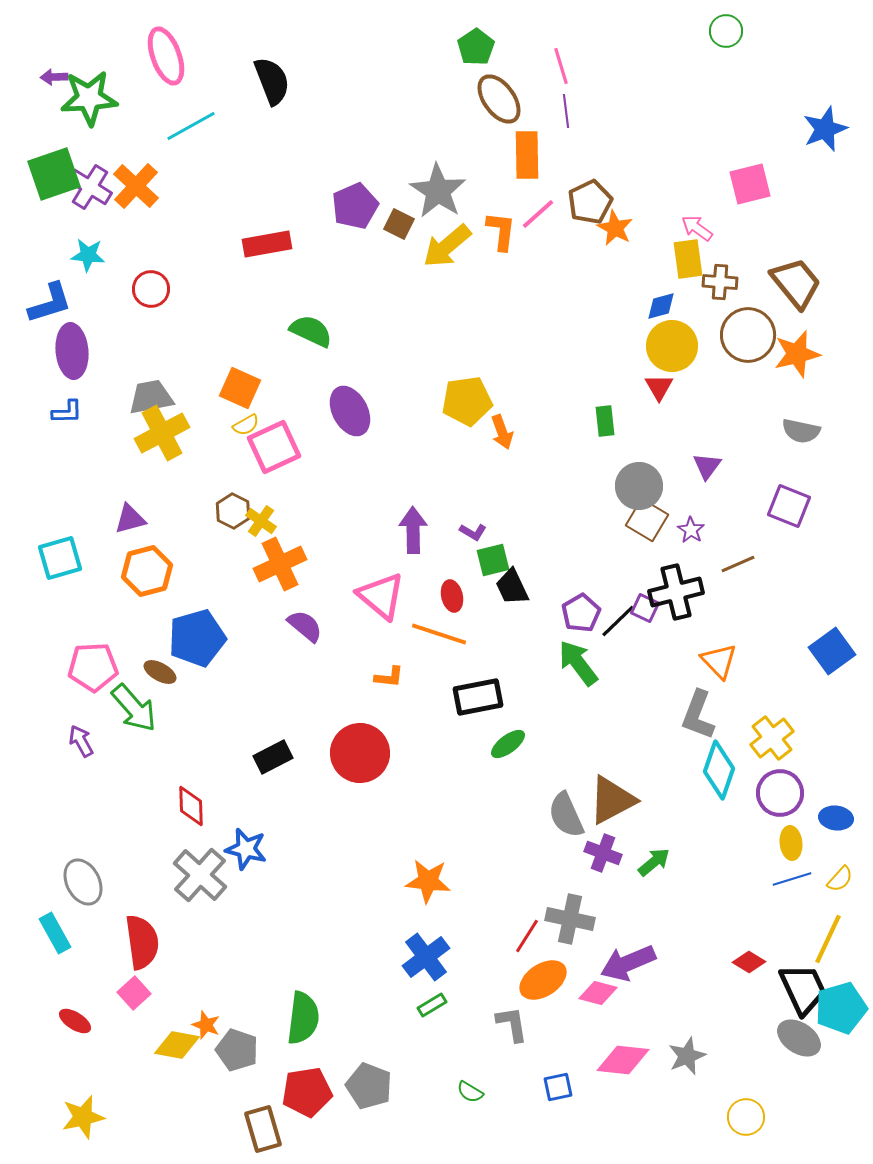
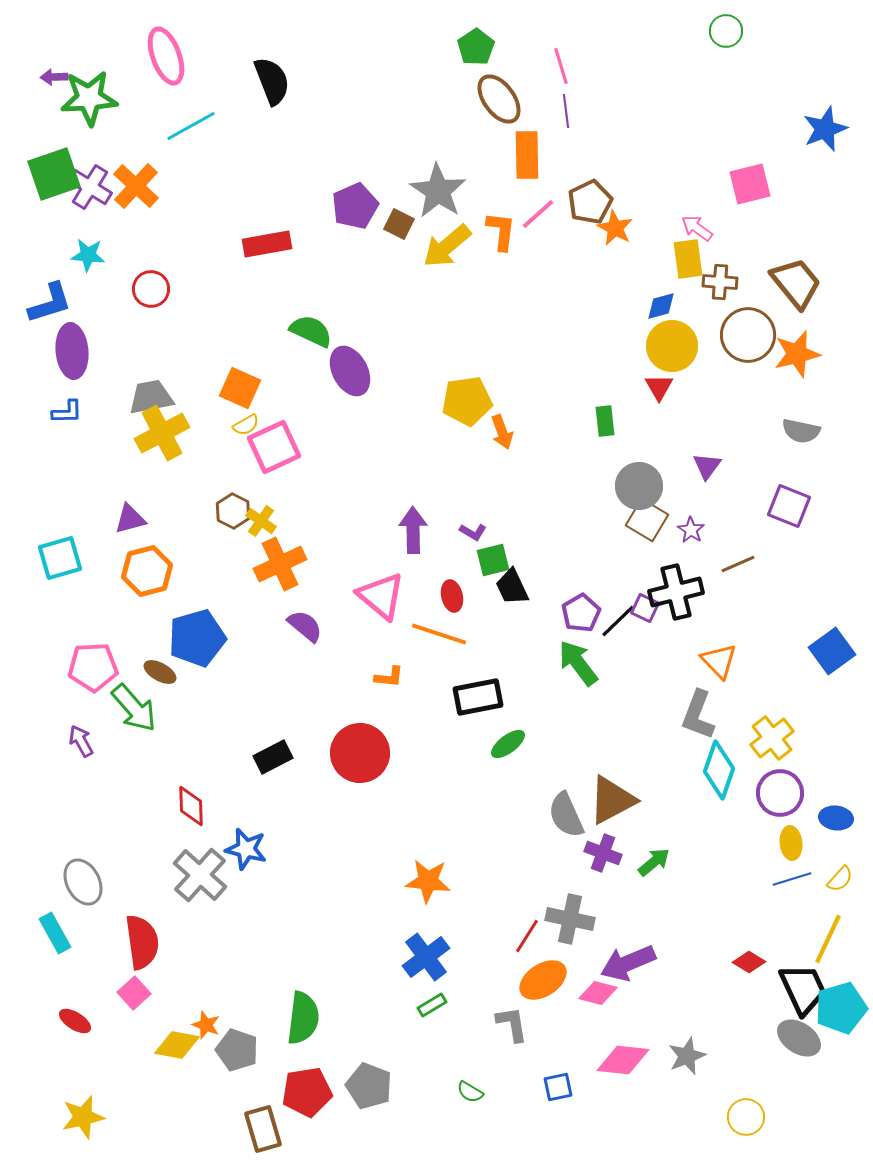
purple ellipse at (350, 411): moved 40 px up
